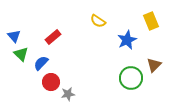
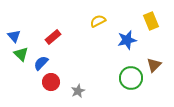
yellow semicircle: rotated 119 degrees clockwise
blue star: rotated 12 degrees clockwise
gray star: moved 10 px right, 3 px up; rotated 16 degrees counterclockwise
